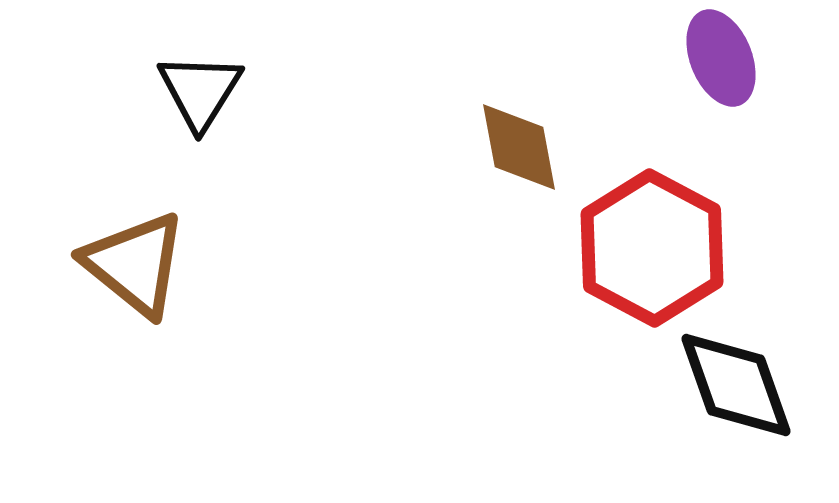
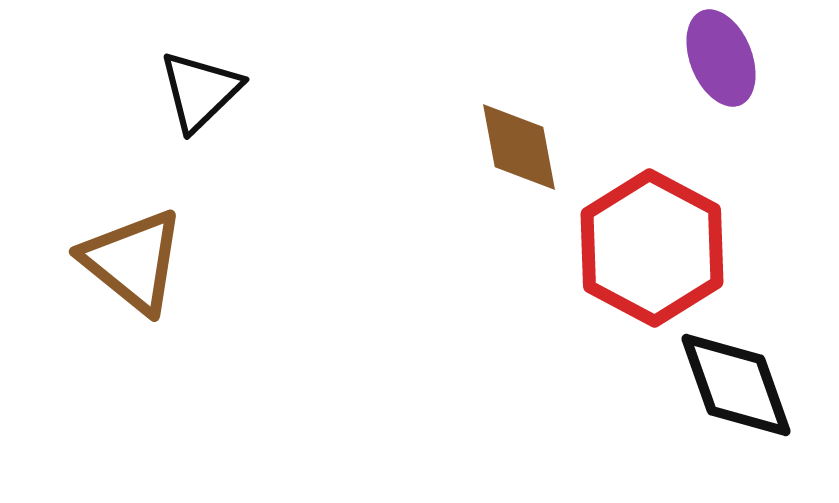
black triangle: rotated 14 degrees clockwise
brown triangle: moved 2 px left, 3 px up
